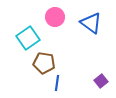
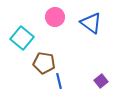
cyan square: moved 6 px left; rotated 15 degrees counterclockwise
blue line: moved 2 px right, 2 px up; rotated 21 degrees counterclockwise
